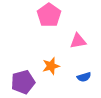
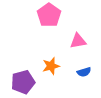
blue semicircle: moved 5 px up
